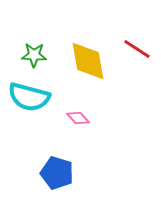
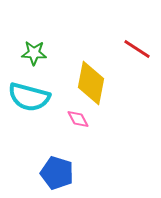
green star: moved 2 px up
yellow diamond: moved 3 px right, 22 px down; rotated 21 degrees clockwise
pink diamond: moved 1 px down; rotated 15 degrees clockwise
